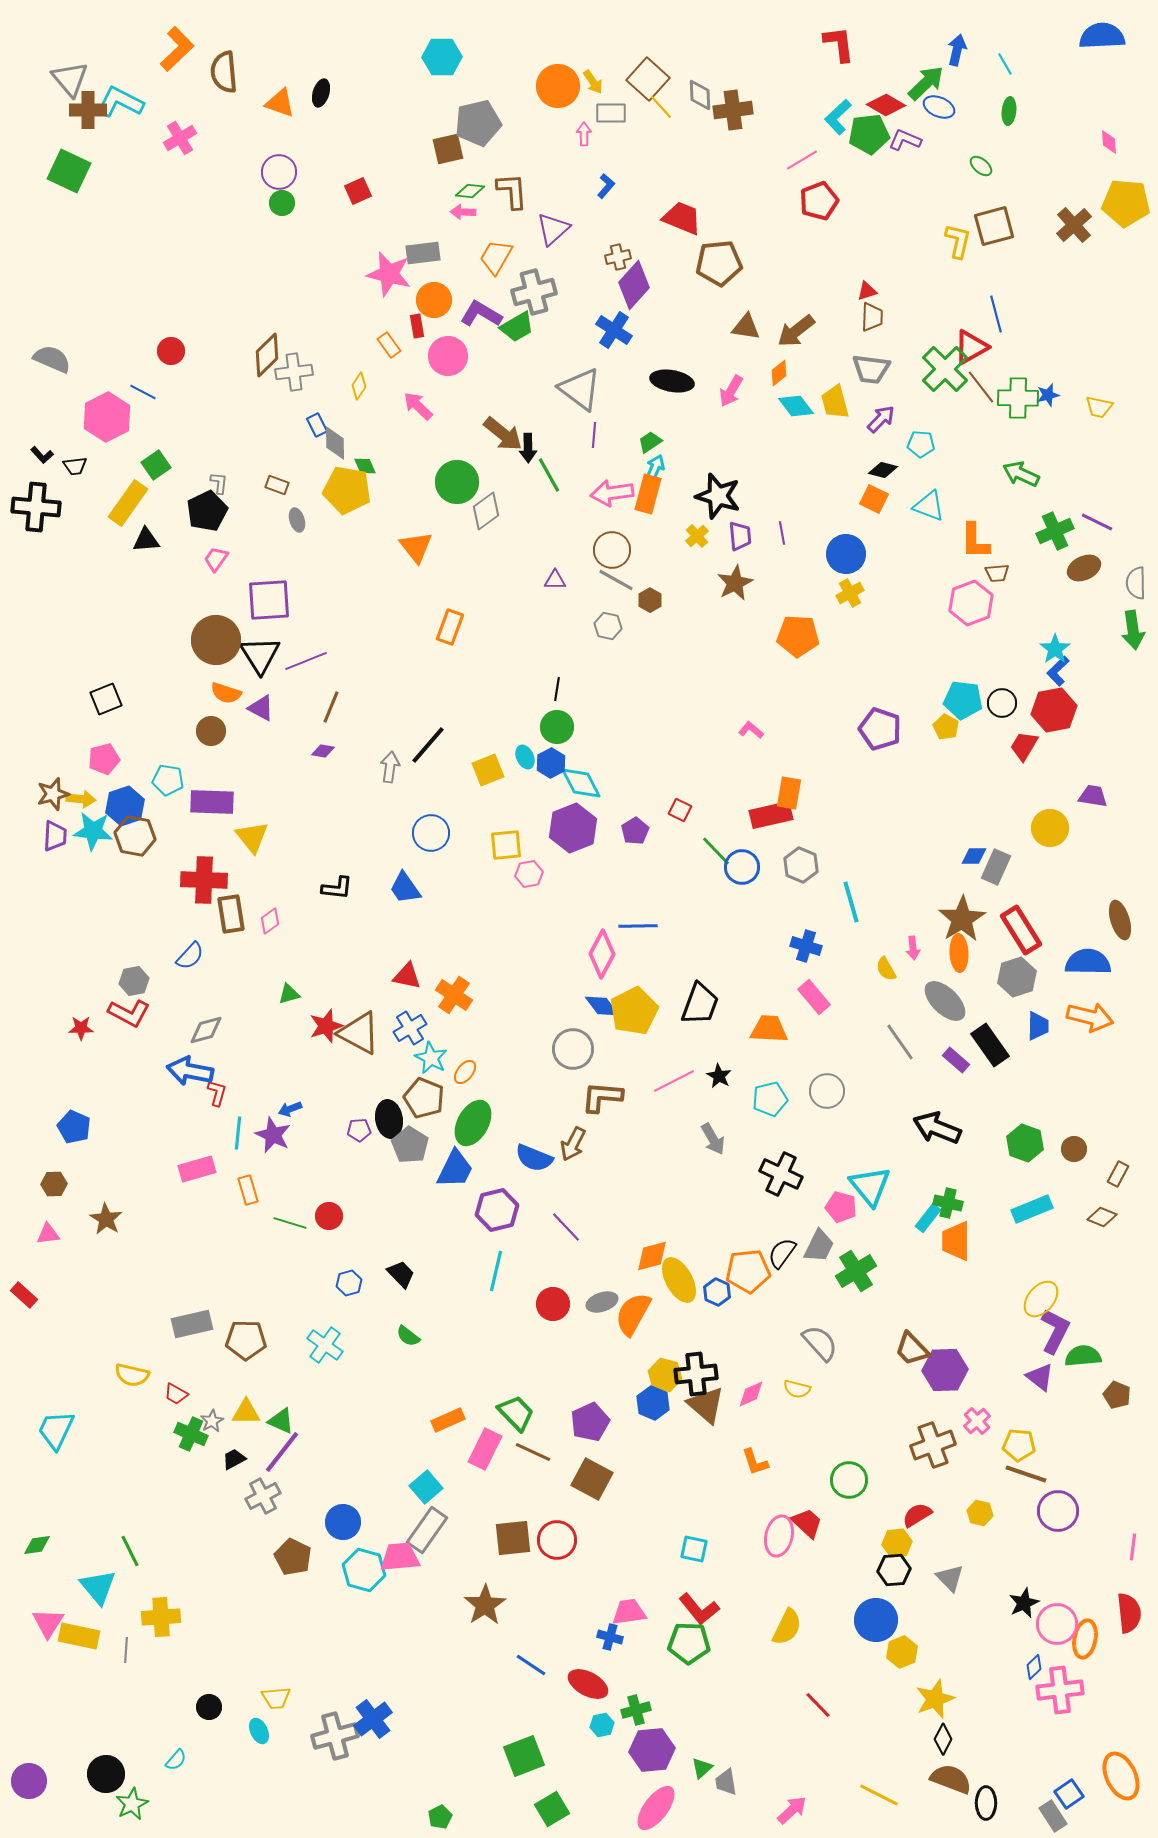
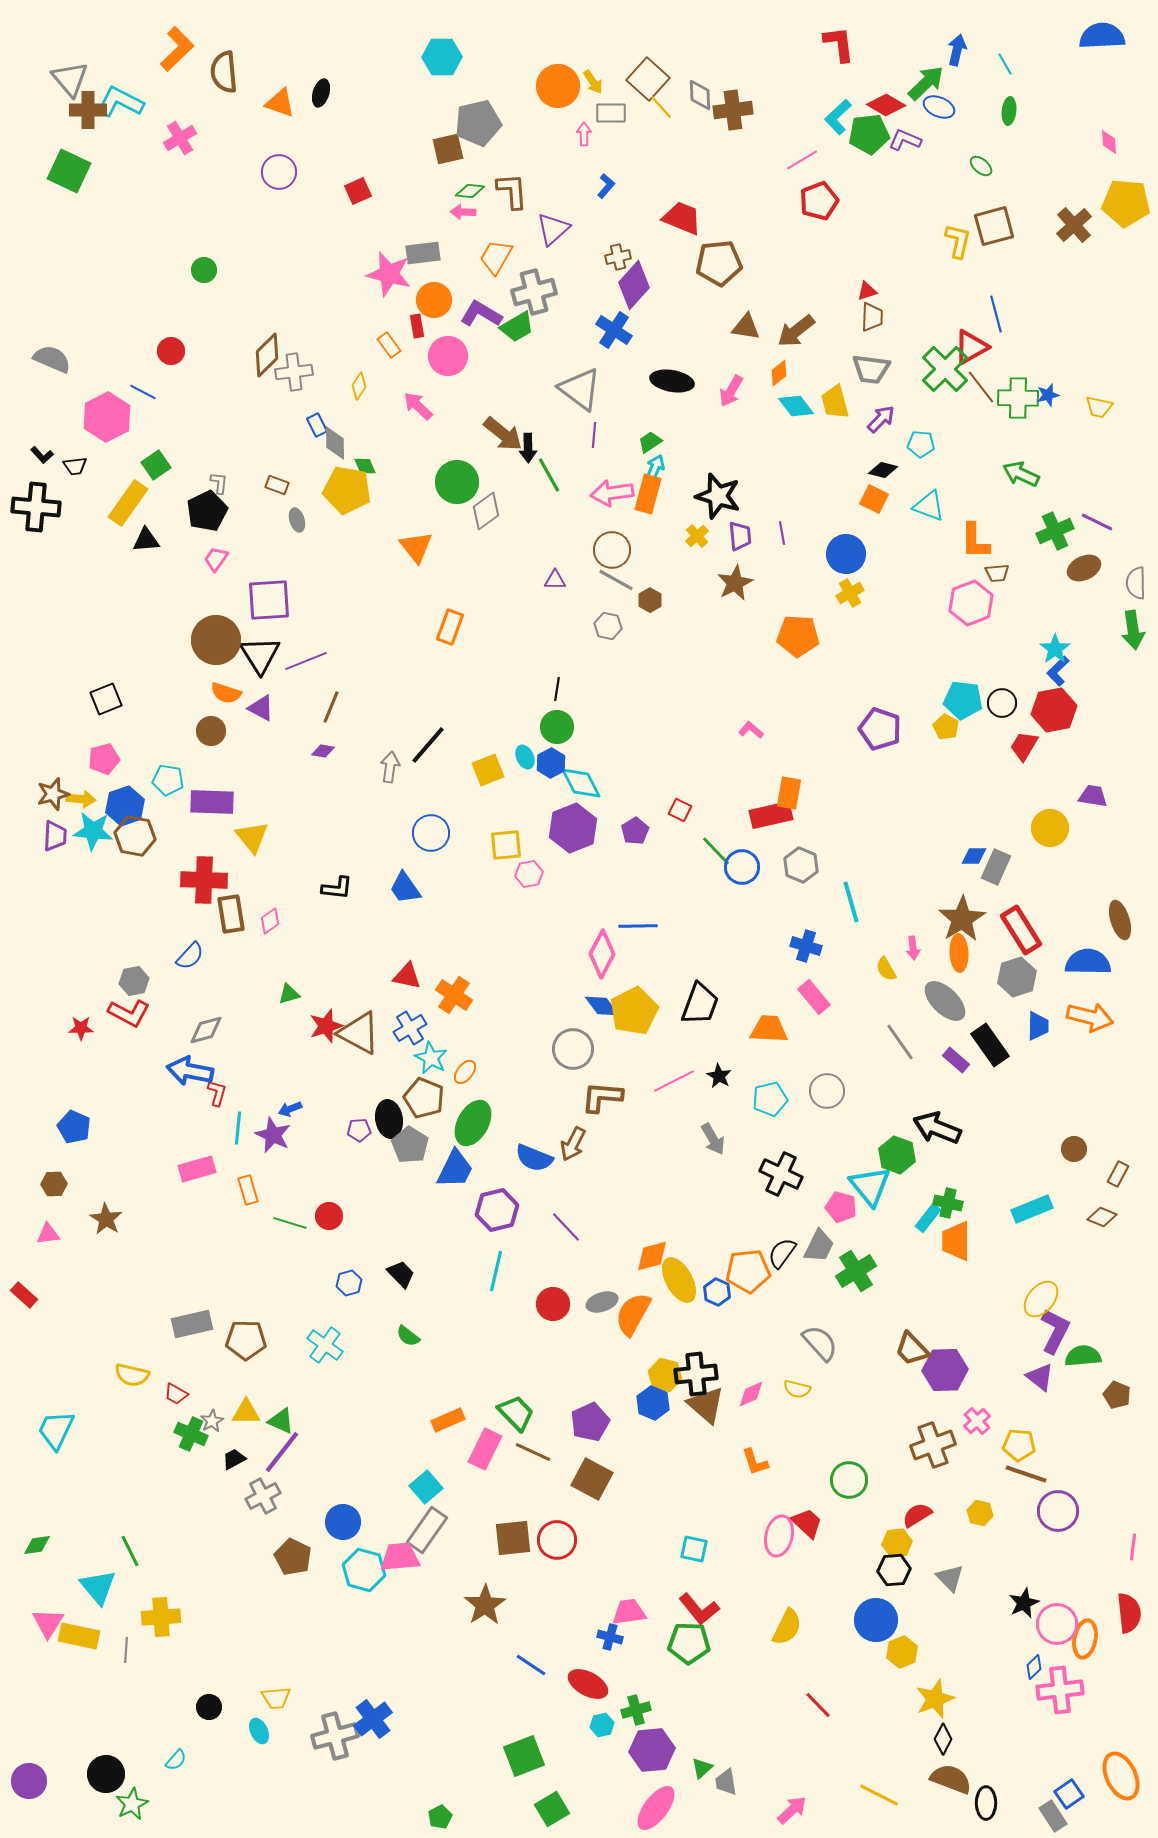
green circle at (282, 203): moved 78 px left, 67 px down
cyan line at (238, 1133): moved 5 px up
green hexagon at (1025, 1143): moved 128 px left, 12 px down
